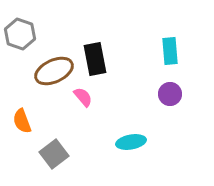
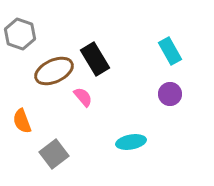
cyan rectangle: rotated 24 degrees counterclockwise
black rectangle: rotated 20 degrees counterclockwise
